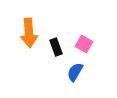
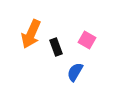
orange arrow: moved 2 px right, 1 px down; rotated 28 degrees clockwise
pink square: moved 3 px right, 4 px up
